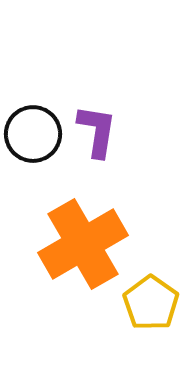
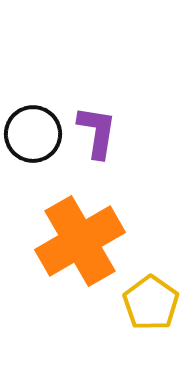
purple L-shape: moved 1 px down
orange cross: moved 3 px left, 3 px up
